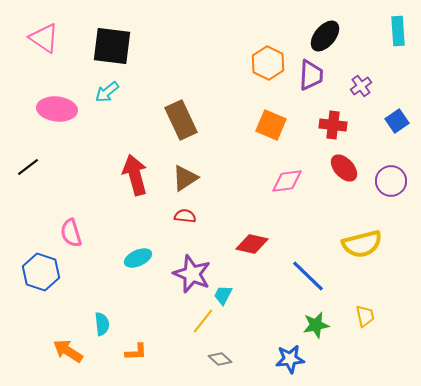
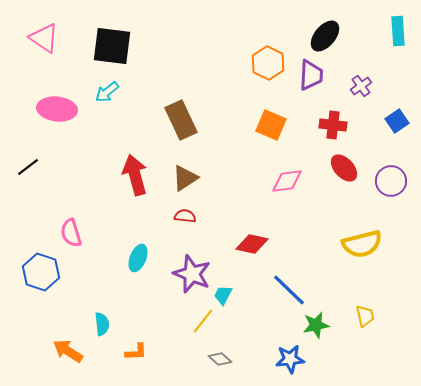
cyan ellipse: rotated 44 degrees counterclockwise
blue line: moved 19 px left, 14 px down
